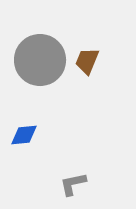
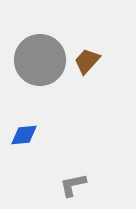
brown trapezoid: rotated 20 degrees clockwise
gray L-shape: moved 1 px down
